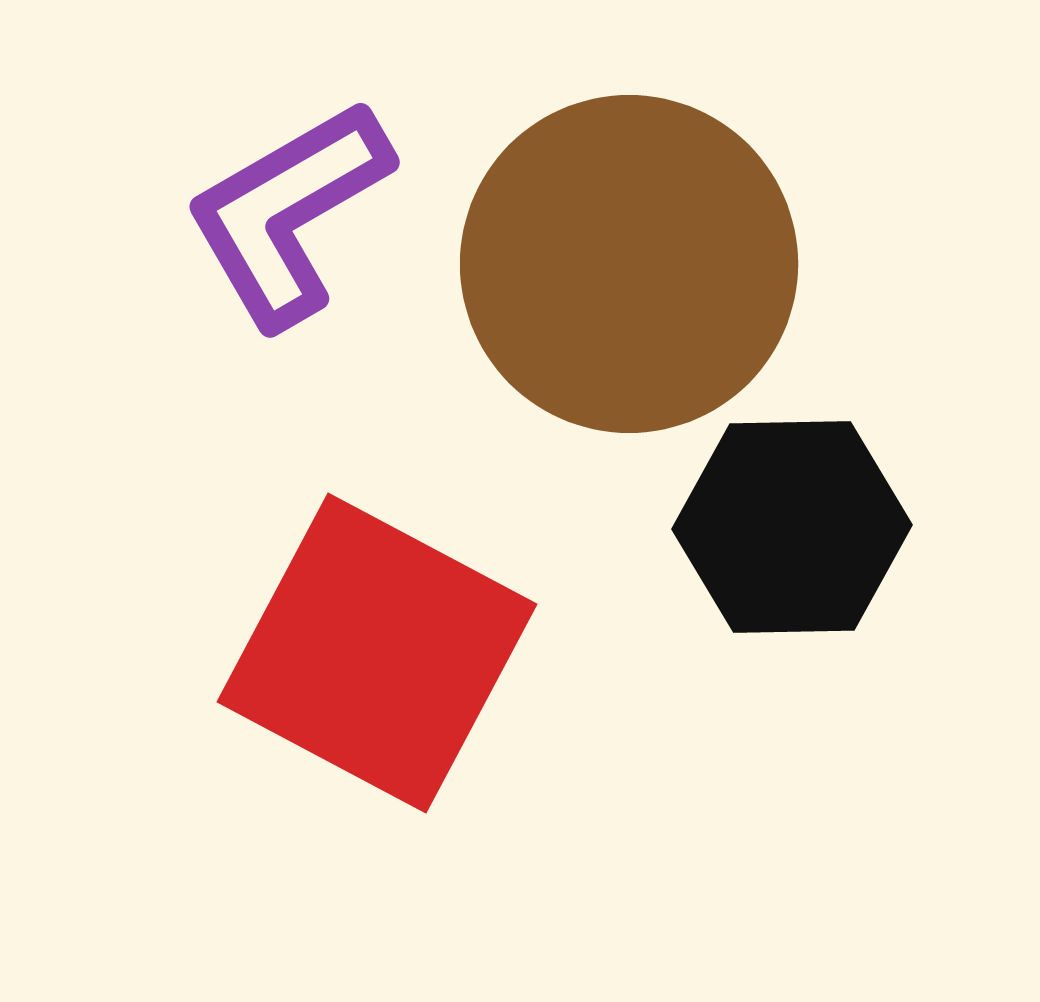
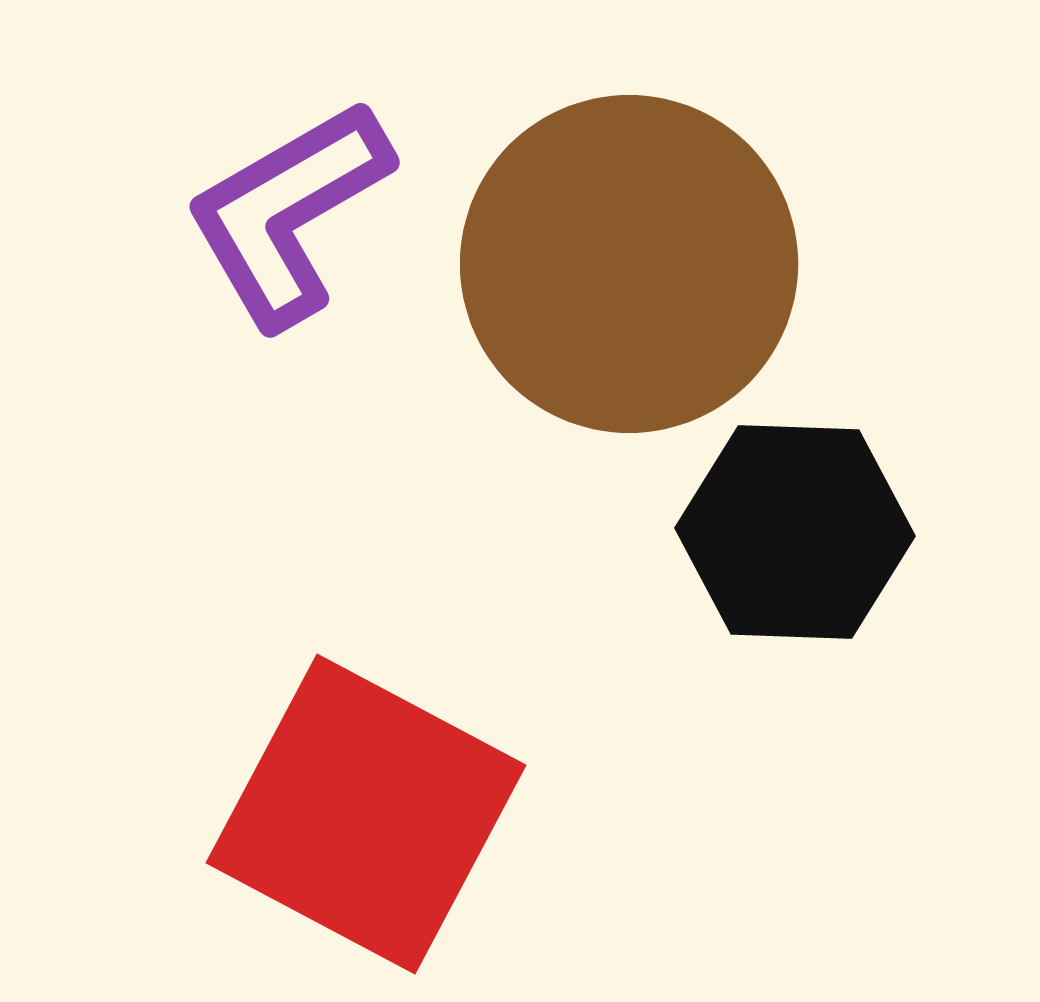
black hexagon: moved 3 px right, 5 px down; rotated 3 degrees clockwise
red square: moved 11 px left, 161 px down
